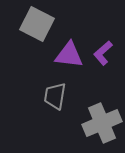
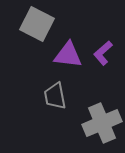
purple triangle: moved 1 px left
gray trapezoid: rotated 20 degrees counterclockwise
